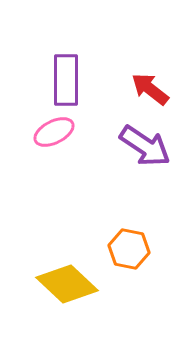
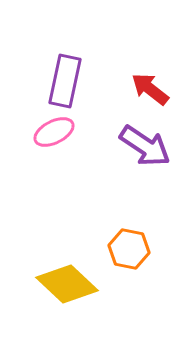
purple rectangle: moved 1 px left, 1 px down; rotated 12 degrees clockwise
